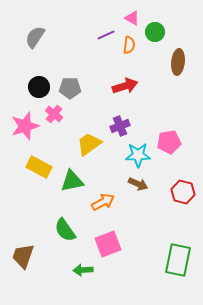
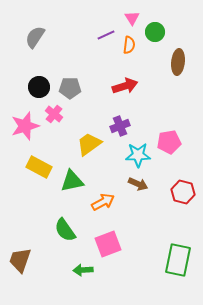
pink triangle: rotated 28 degrees clockwise
brown trapezoid: moved 3 px left, 4 px down
